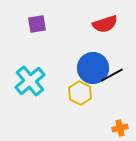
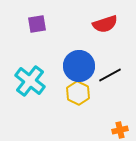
blue circle: moved 14 px left, 2 px up
black line: moved 2 px left
cyan cross: rotated 12 degrees counterclockwise
yellow hexagon: moved 2 px left
orange cross: moved 2 px down
